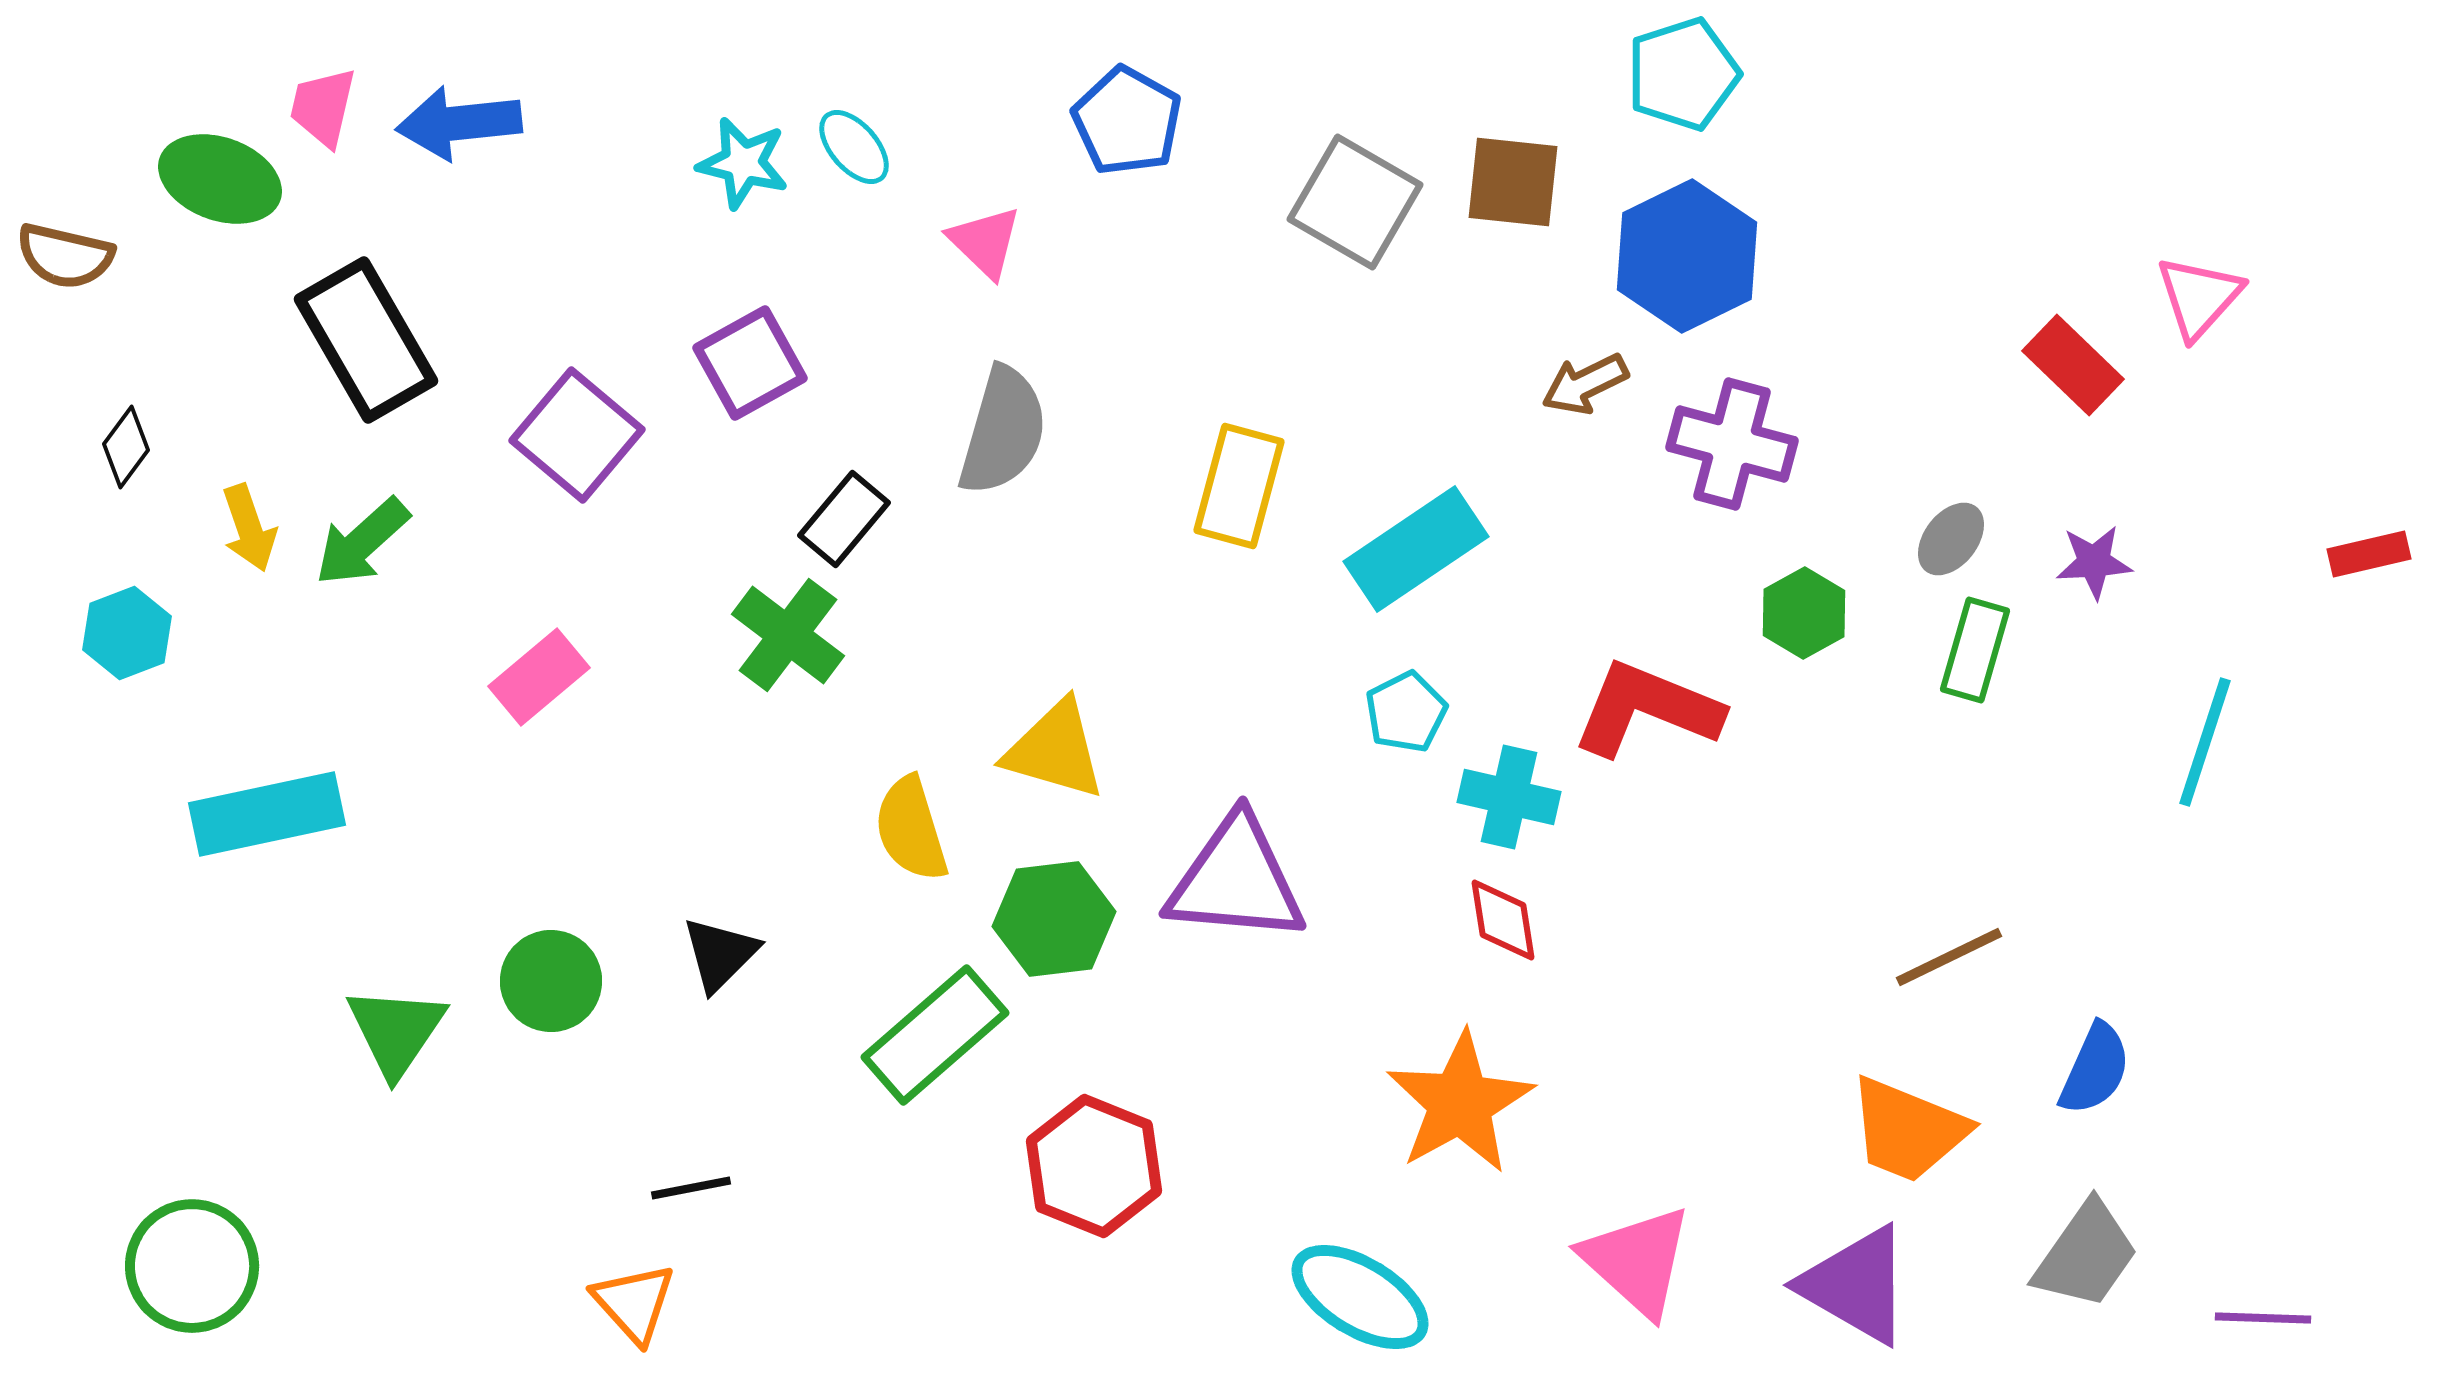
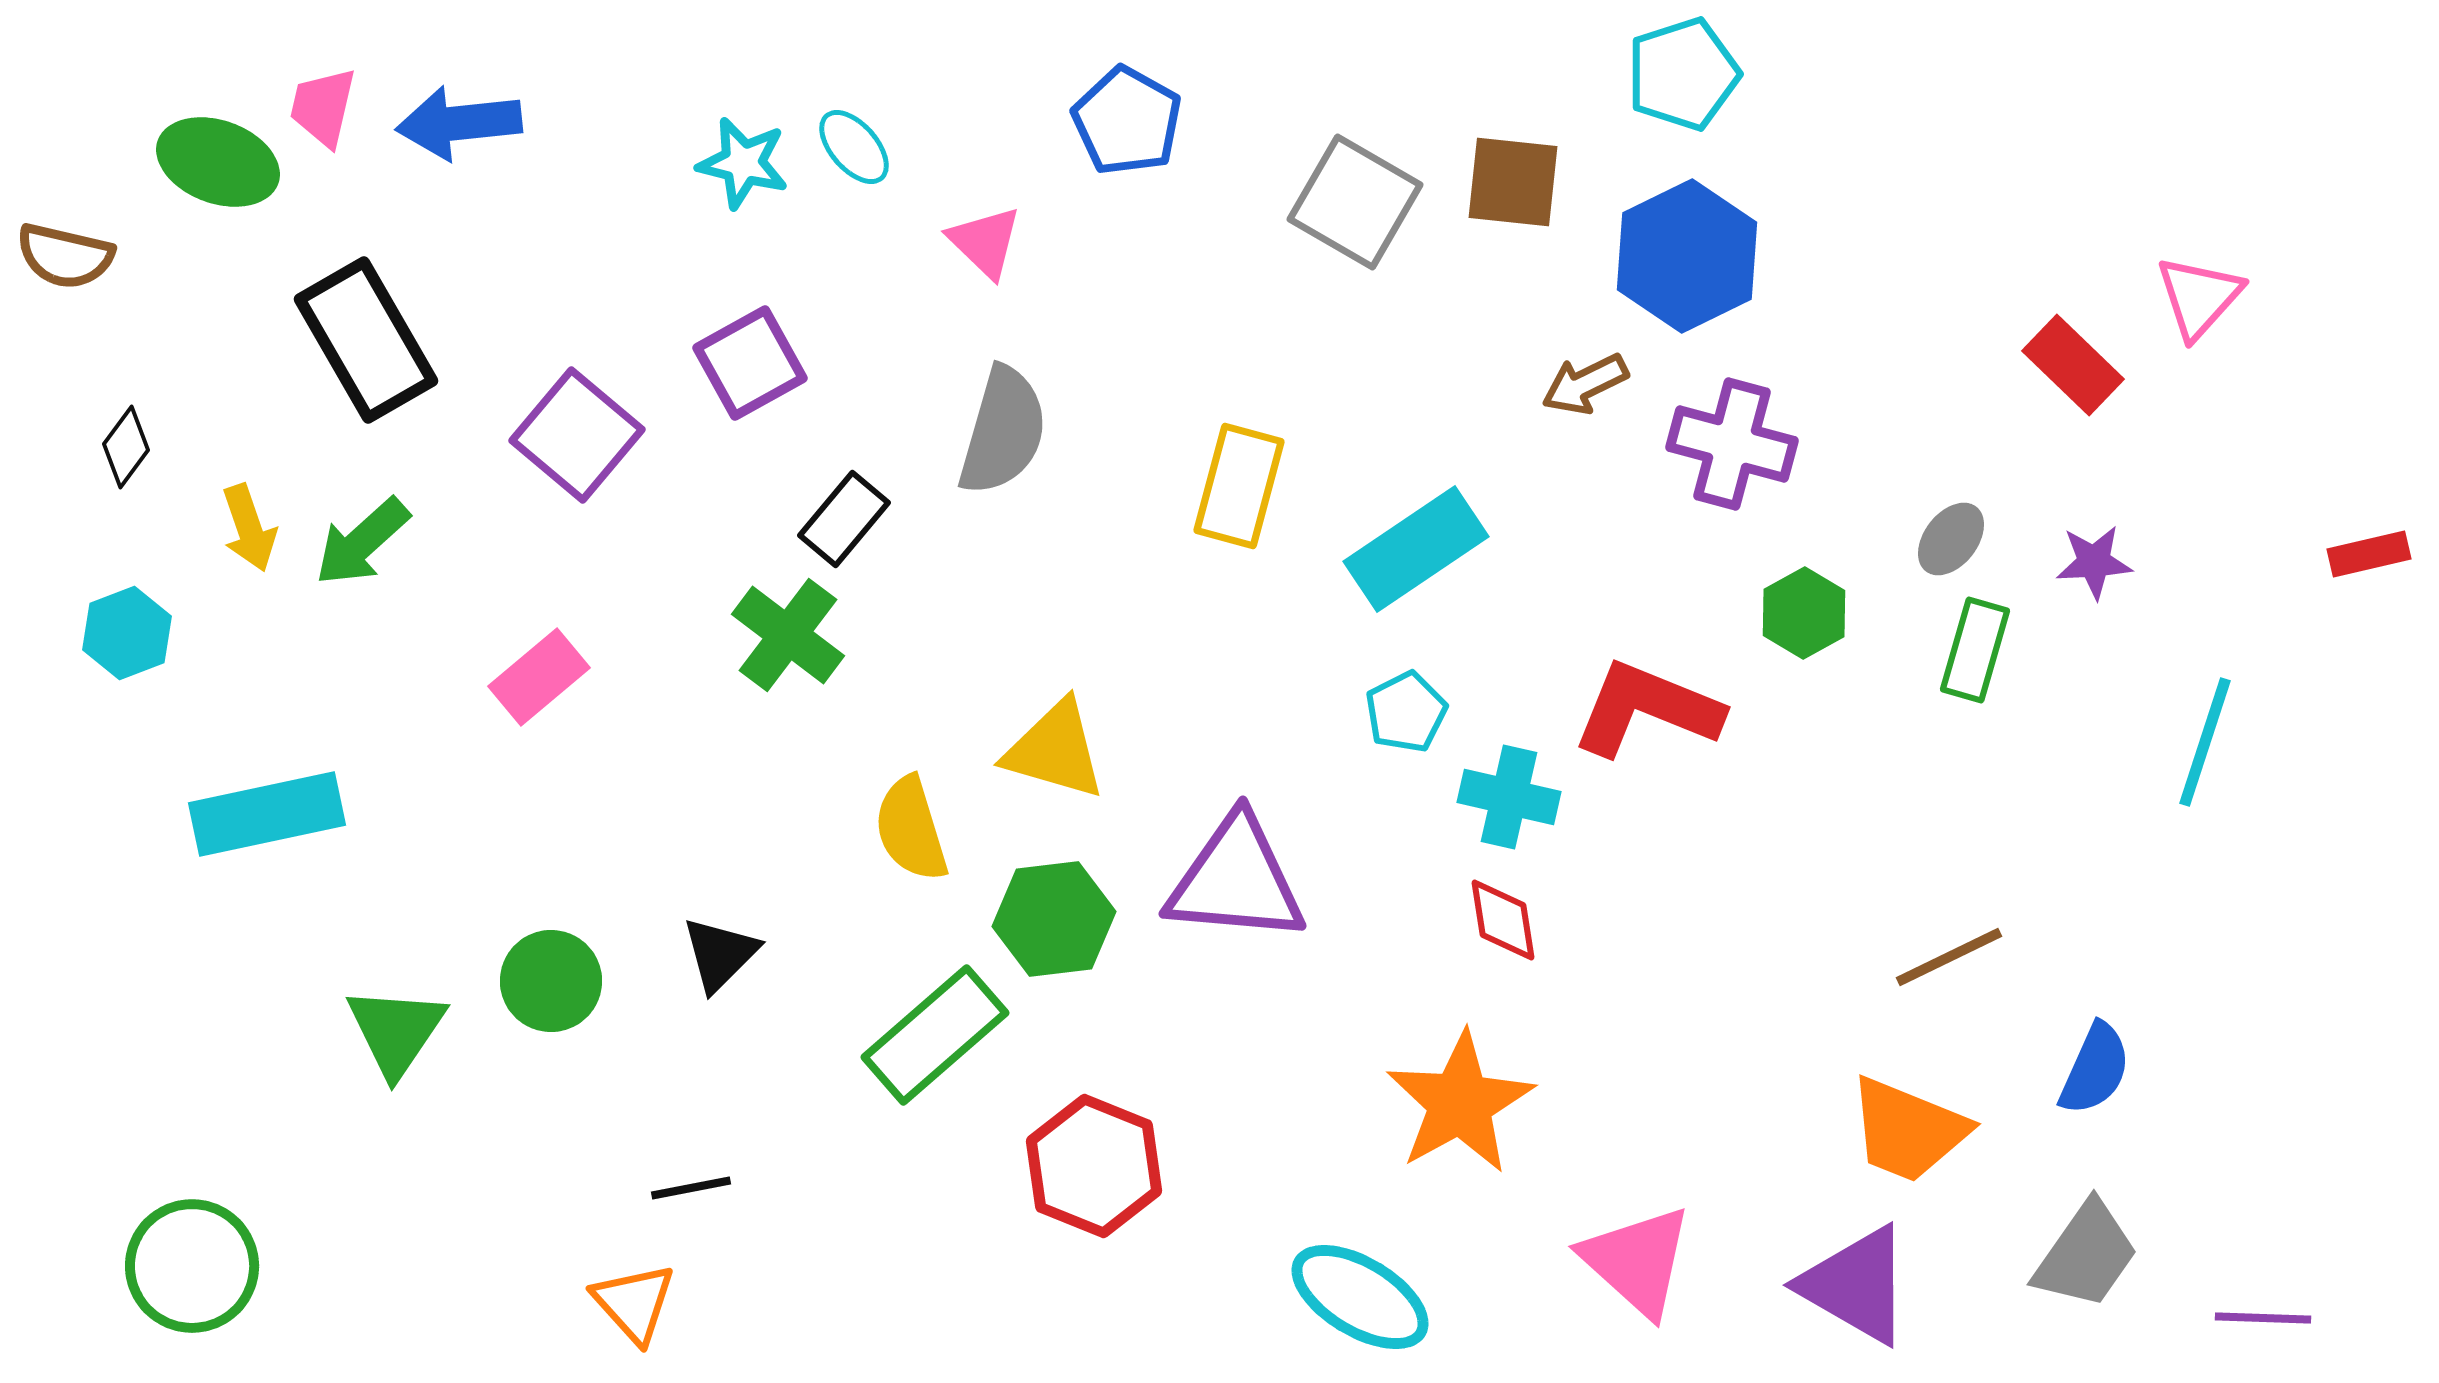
green ellipse at (220, 179): moved 2 px left, 17 px up
